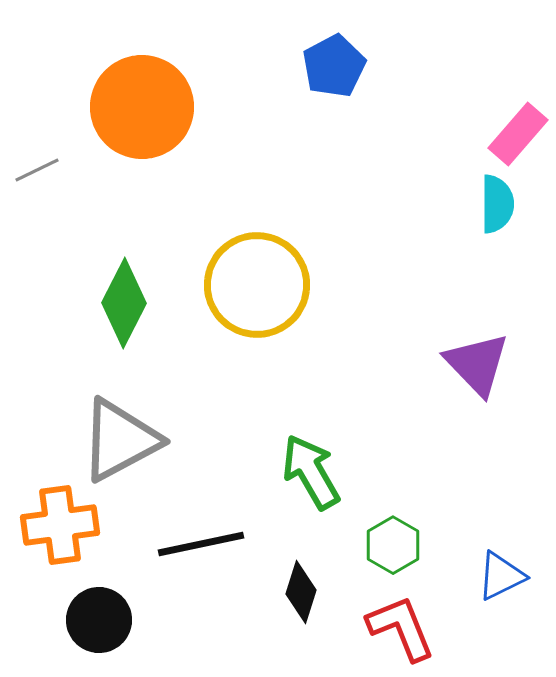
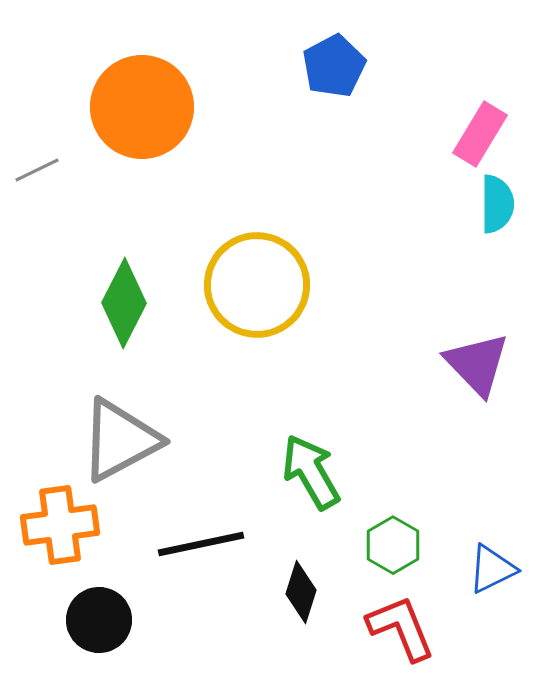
pink rectangle: moved 38 px left; rotated 10 degrees counterclockwise
blue triangle: moved 9 px left, 7 px up
